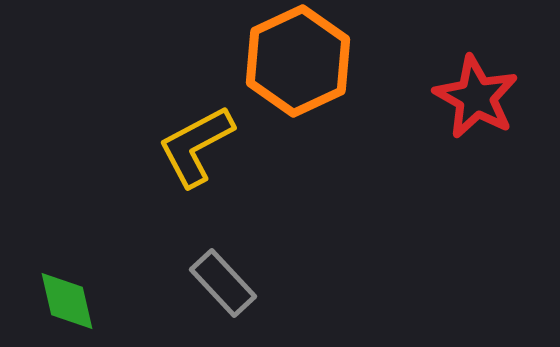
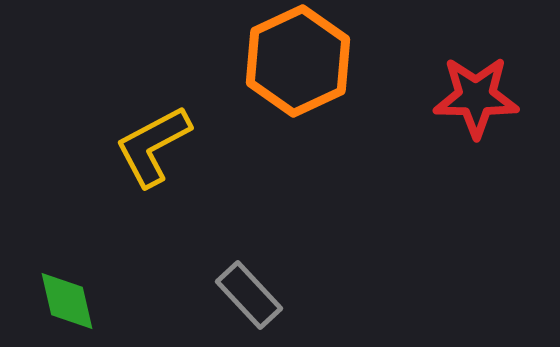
red star: rotated 28 degrees counterclockwise
yellow L-shape: moved 43 px left
gray rectangle: moved 26 px right, 12 px down
